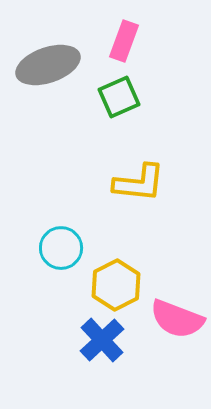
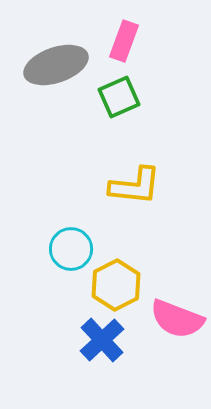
gray ellipse: moved 8 px right
yellow L-shape: moved 4 px left, 3 px down
cyan circle: moved 10 px right, 1 px down
